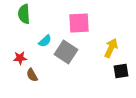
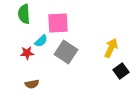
pink square: moved 21 px left
cyan semicircle: moved 4 px left
red star: moved 7 px right, 5 px up
black square: rotated 28 degrees counterclockwise
brown semicircle: moved 9 px down; rotated 72 degrees counterclockwise
